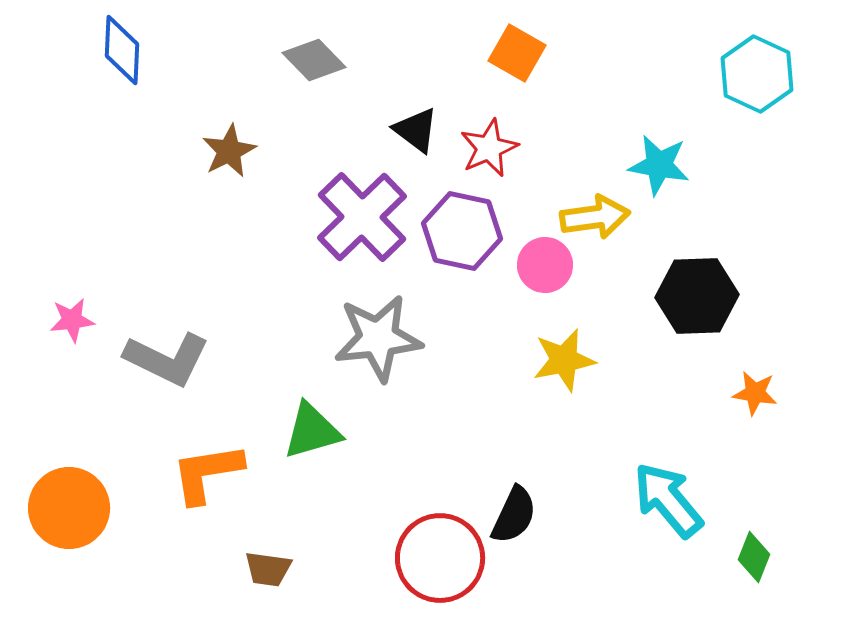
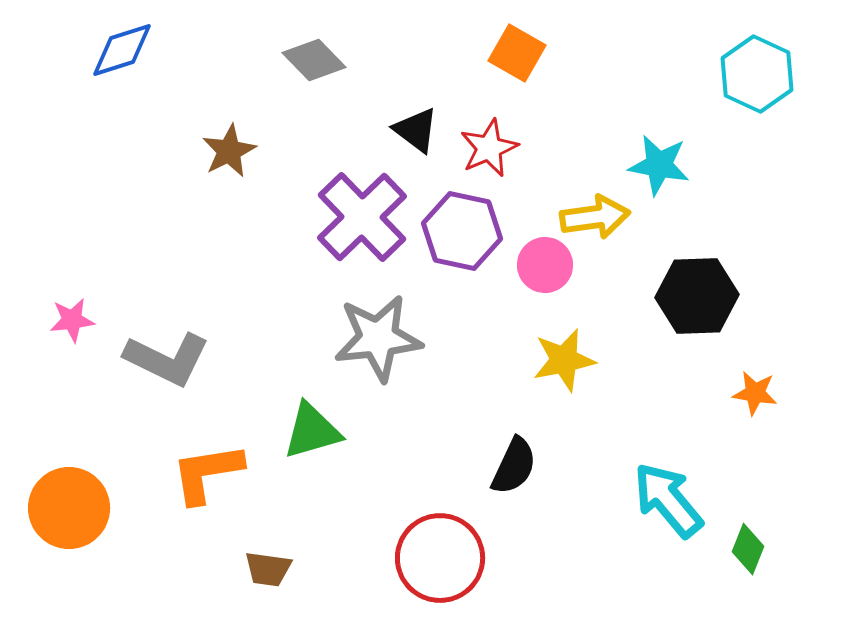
blue diamond: rotated 70 degrees clockwise
black semicircle: moved 49 px up
green diamond: moved 6 px left, 8 px up
